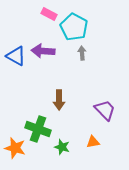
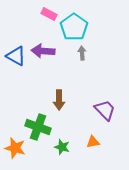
cyan pentagon: rotated 8 degrees clockwise
green cross: moved 2 px up
